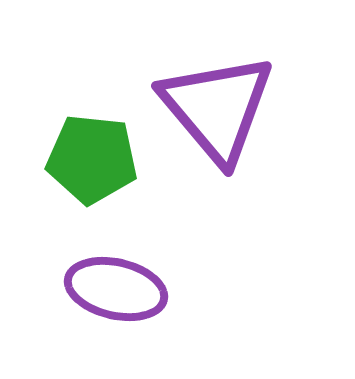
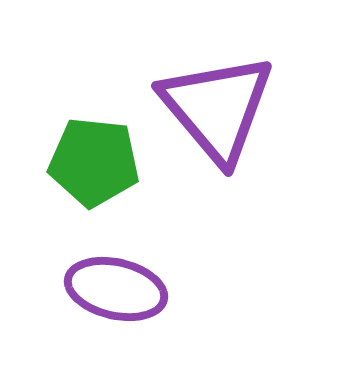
green pentagon: moved 2 px right, 3 px down
